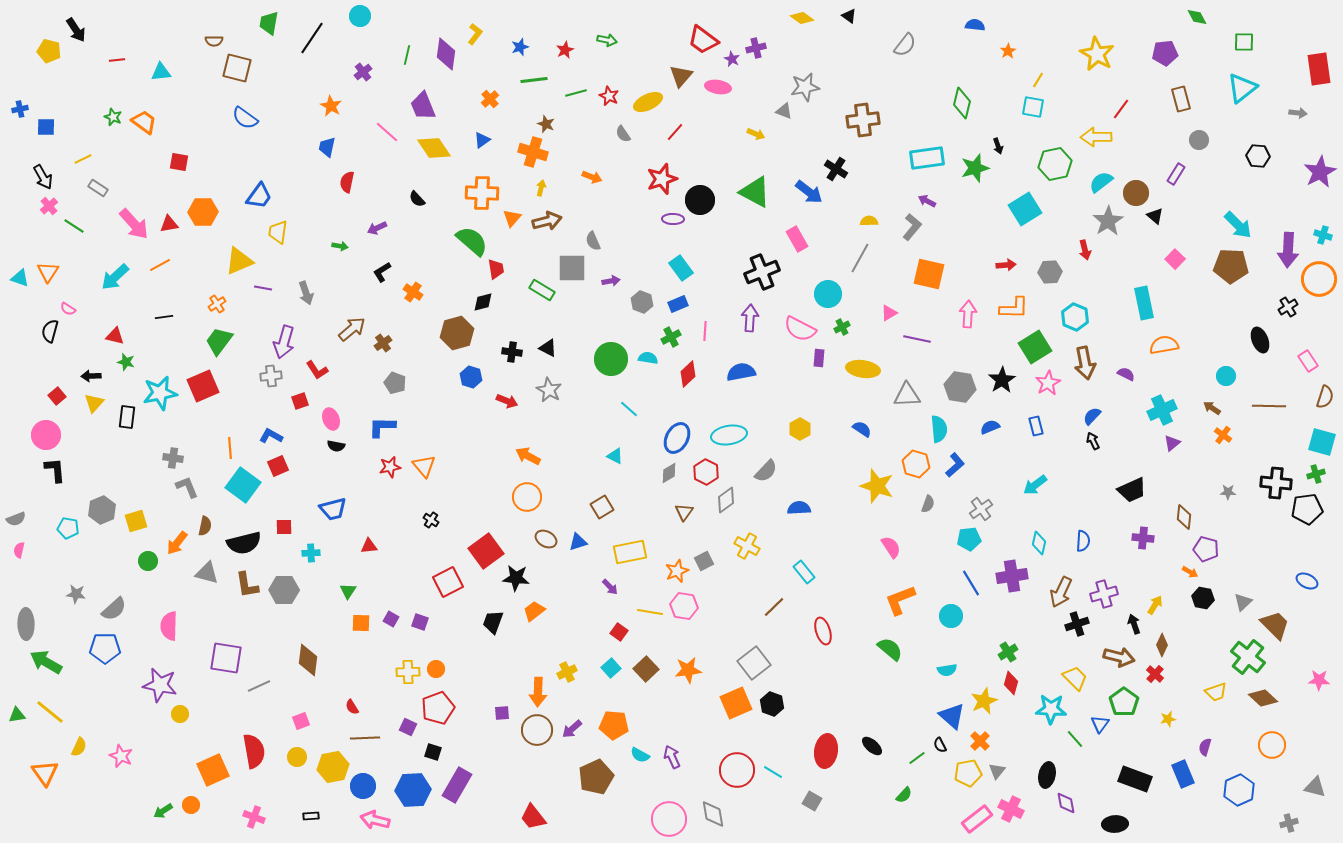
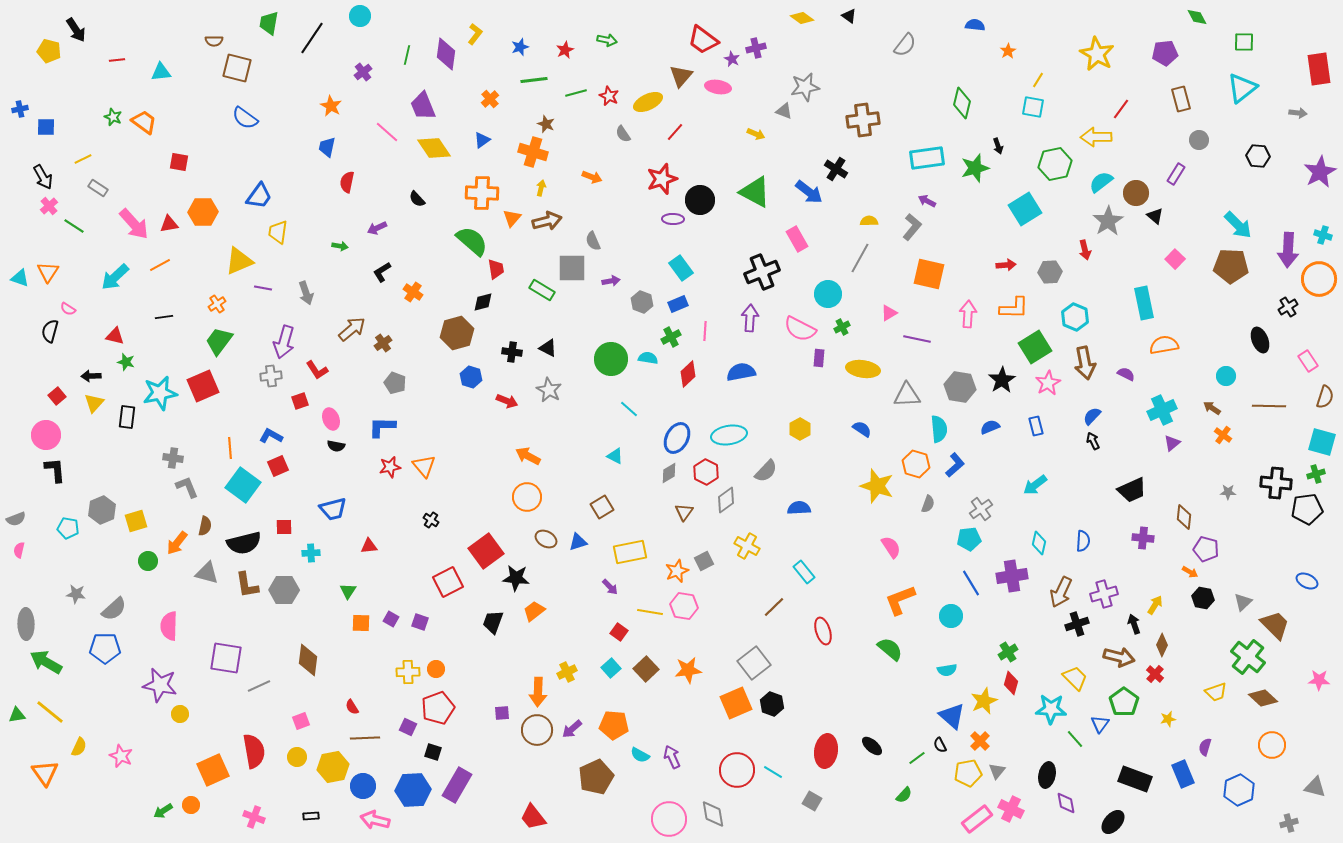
black ellipse at (1115, 824): moved 2 px left, 2 px up; rotated 45 degrees counterclockwise
